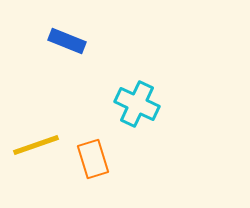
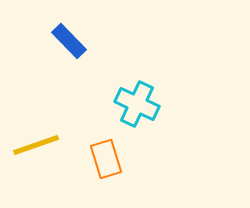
blue rectangle: moved 2 px right; rotated 24 degrees clockwise
orange rectangle: moved 13 px right
